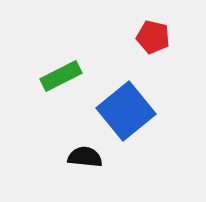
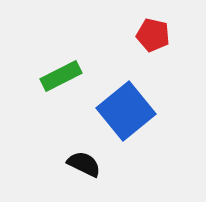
red pentagon: moved 2 px up
black semicircle: moved 1 px left, 7 px down; rotated 20 degrees clockwise
